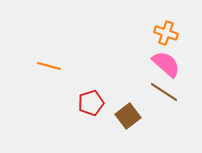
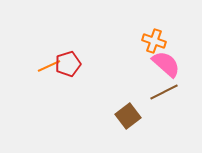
orange cross: moved 12 px left, 8 px down
orange line: rotated 40 degrees counterclockwise
brown line: rotated 60 degrees counterclockwise
red pentagon: moved 23 px left, 39 px up
